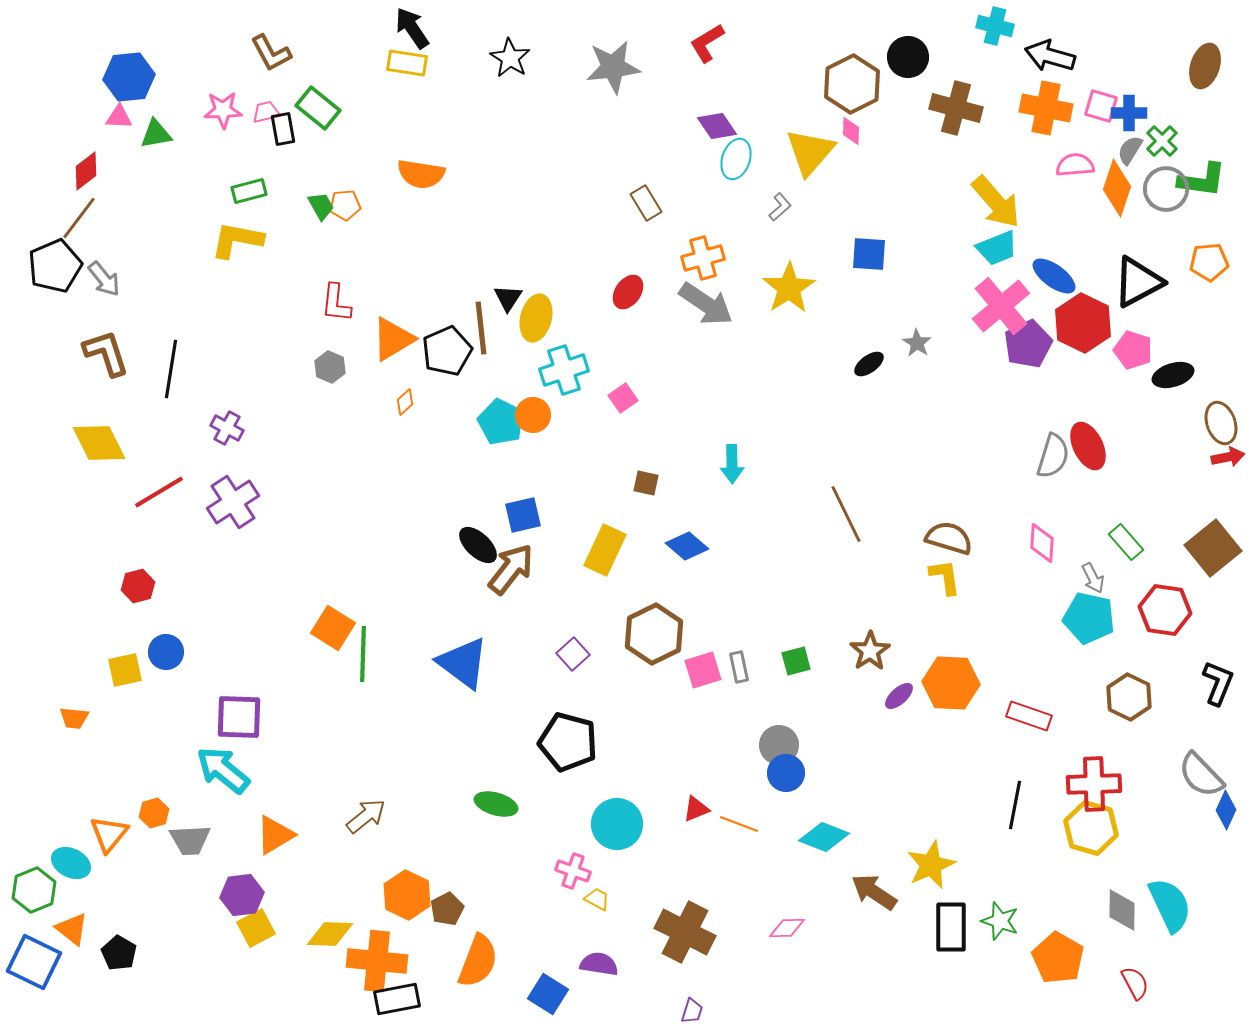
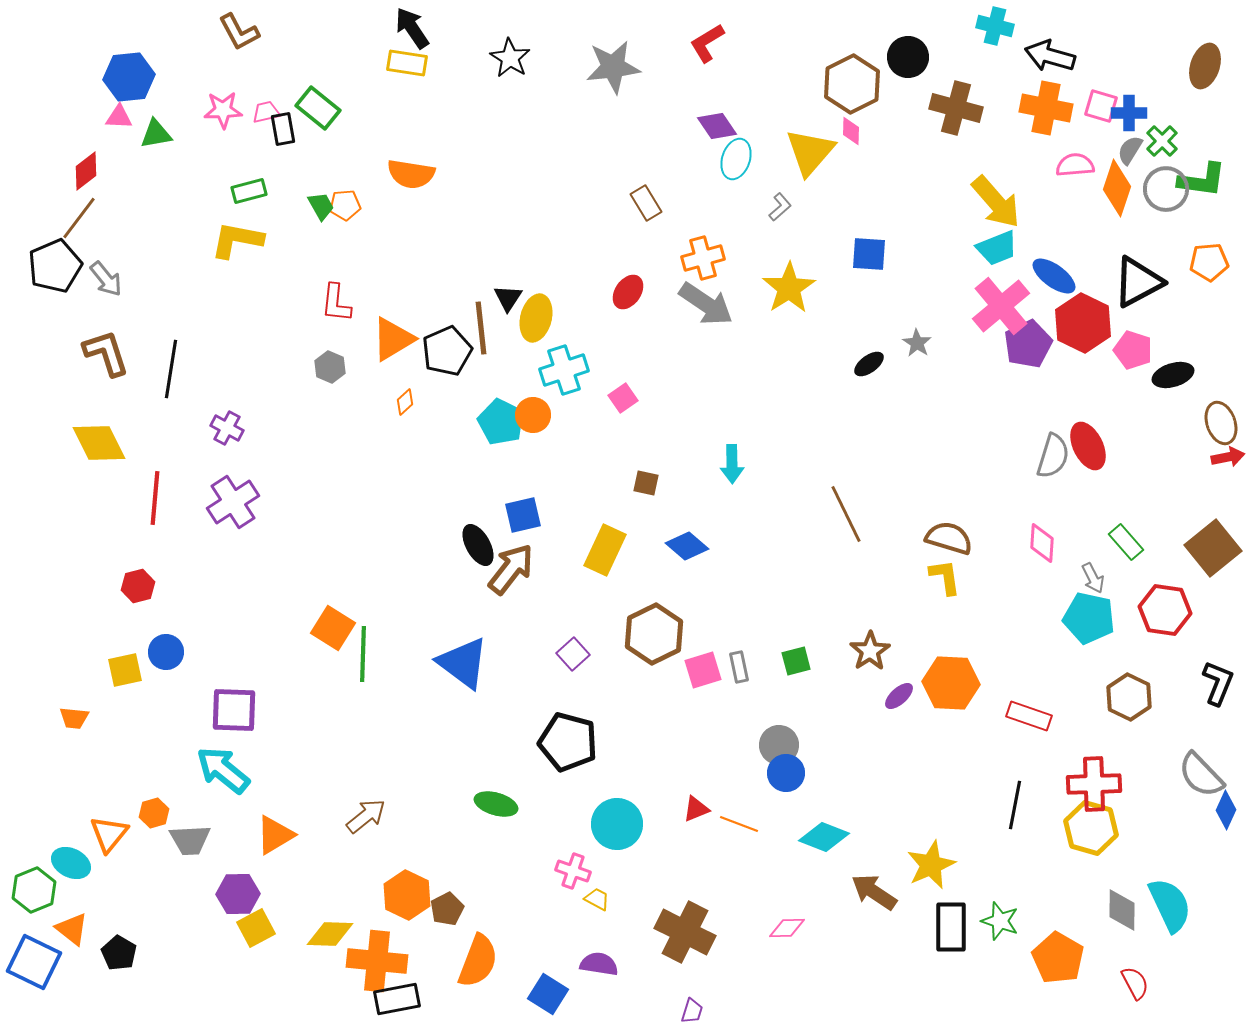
brown L-shape at (271, 53): moved 32 px left, 21 px up
orange semicircle at (421, 174): moved 10 px left
gray arrow at (104, 279): moved 2 px right
red line at (159, 492): moved 4 px left, 6 px down; rotated 54 degrees counterclockwise
black ellipse at (478, 545): rotated 18 degrees clockwise
purple square at (239, 717): moved 5 px left, 7 px up
purple hexagon at (242, 895): moved 4 px left, 1 px up; rotated 6 degrees clockwise
